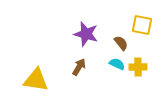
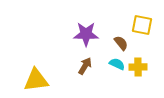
purple star: rotated 15 degrees counterclockwise
brown arrow: moved 6 px right, 1 px up
yellow triangle: rotated 16 degrees counterclockwise
